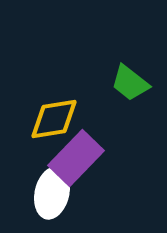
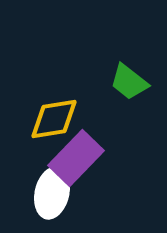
green trapezoid: moved 1 px left, 1 px up
